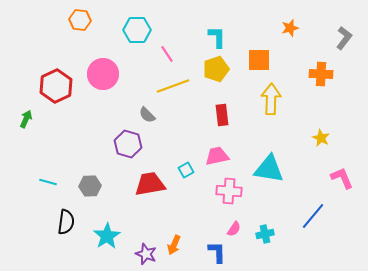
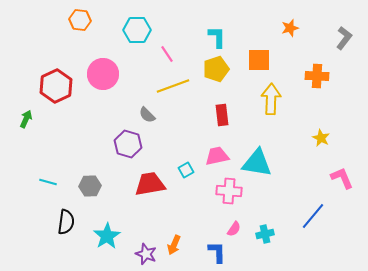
orange cross: moved 4 px left, 2 px down
cyan triangle: moved 12 px left, 6 px up
